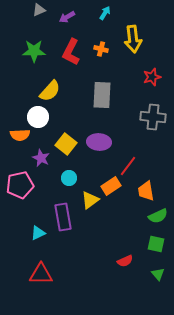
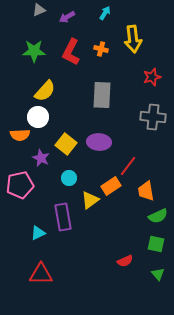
yellow semicircle: moved 5 px left
